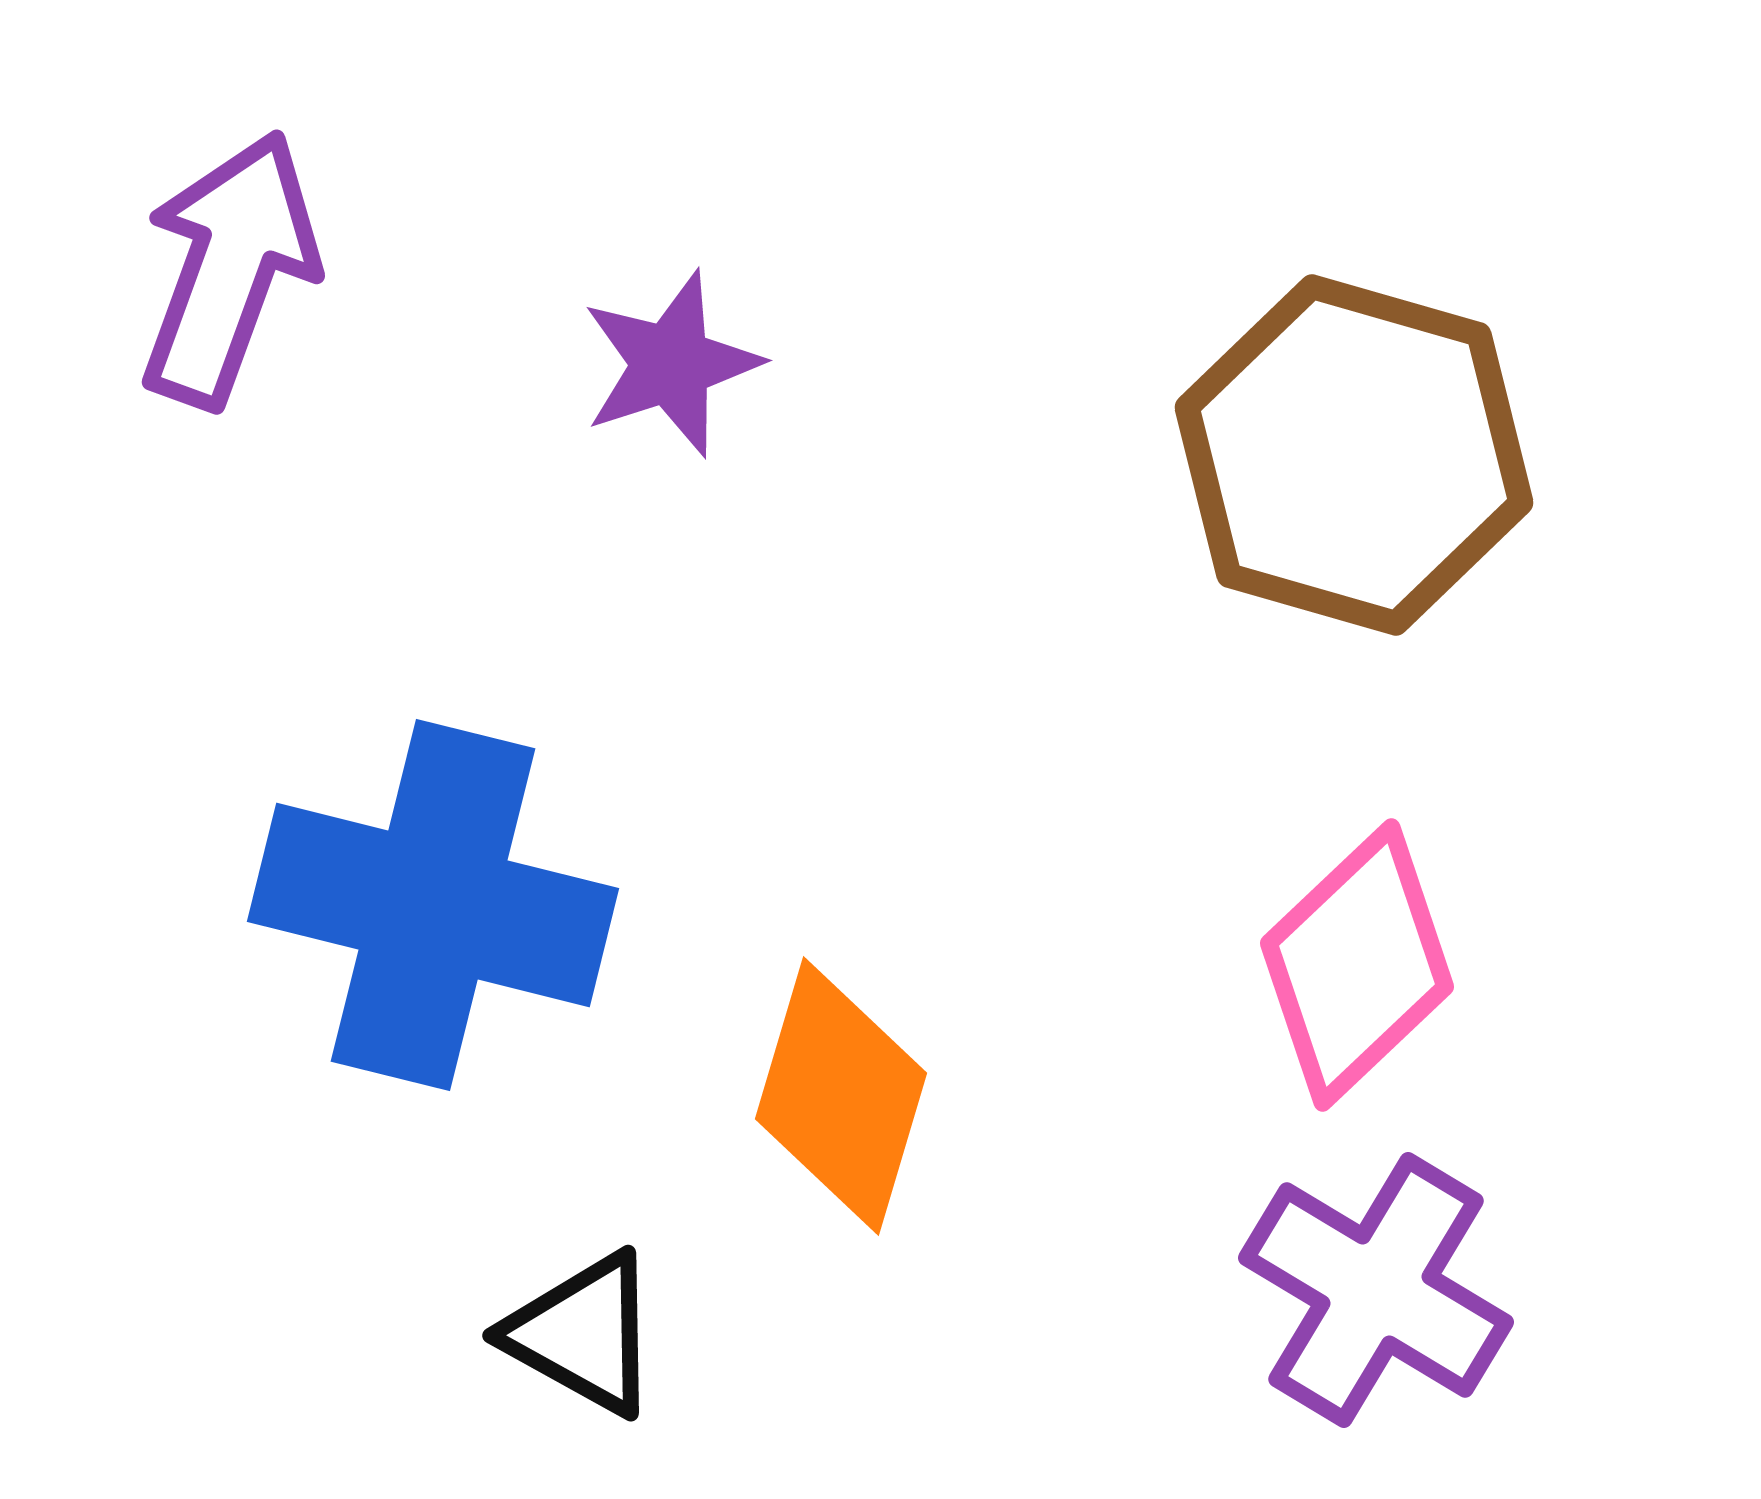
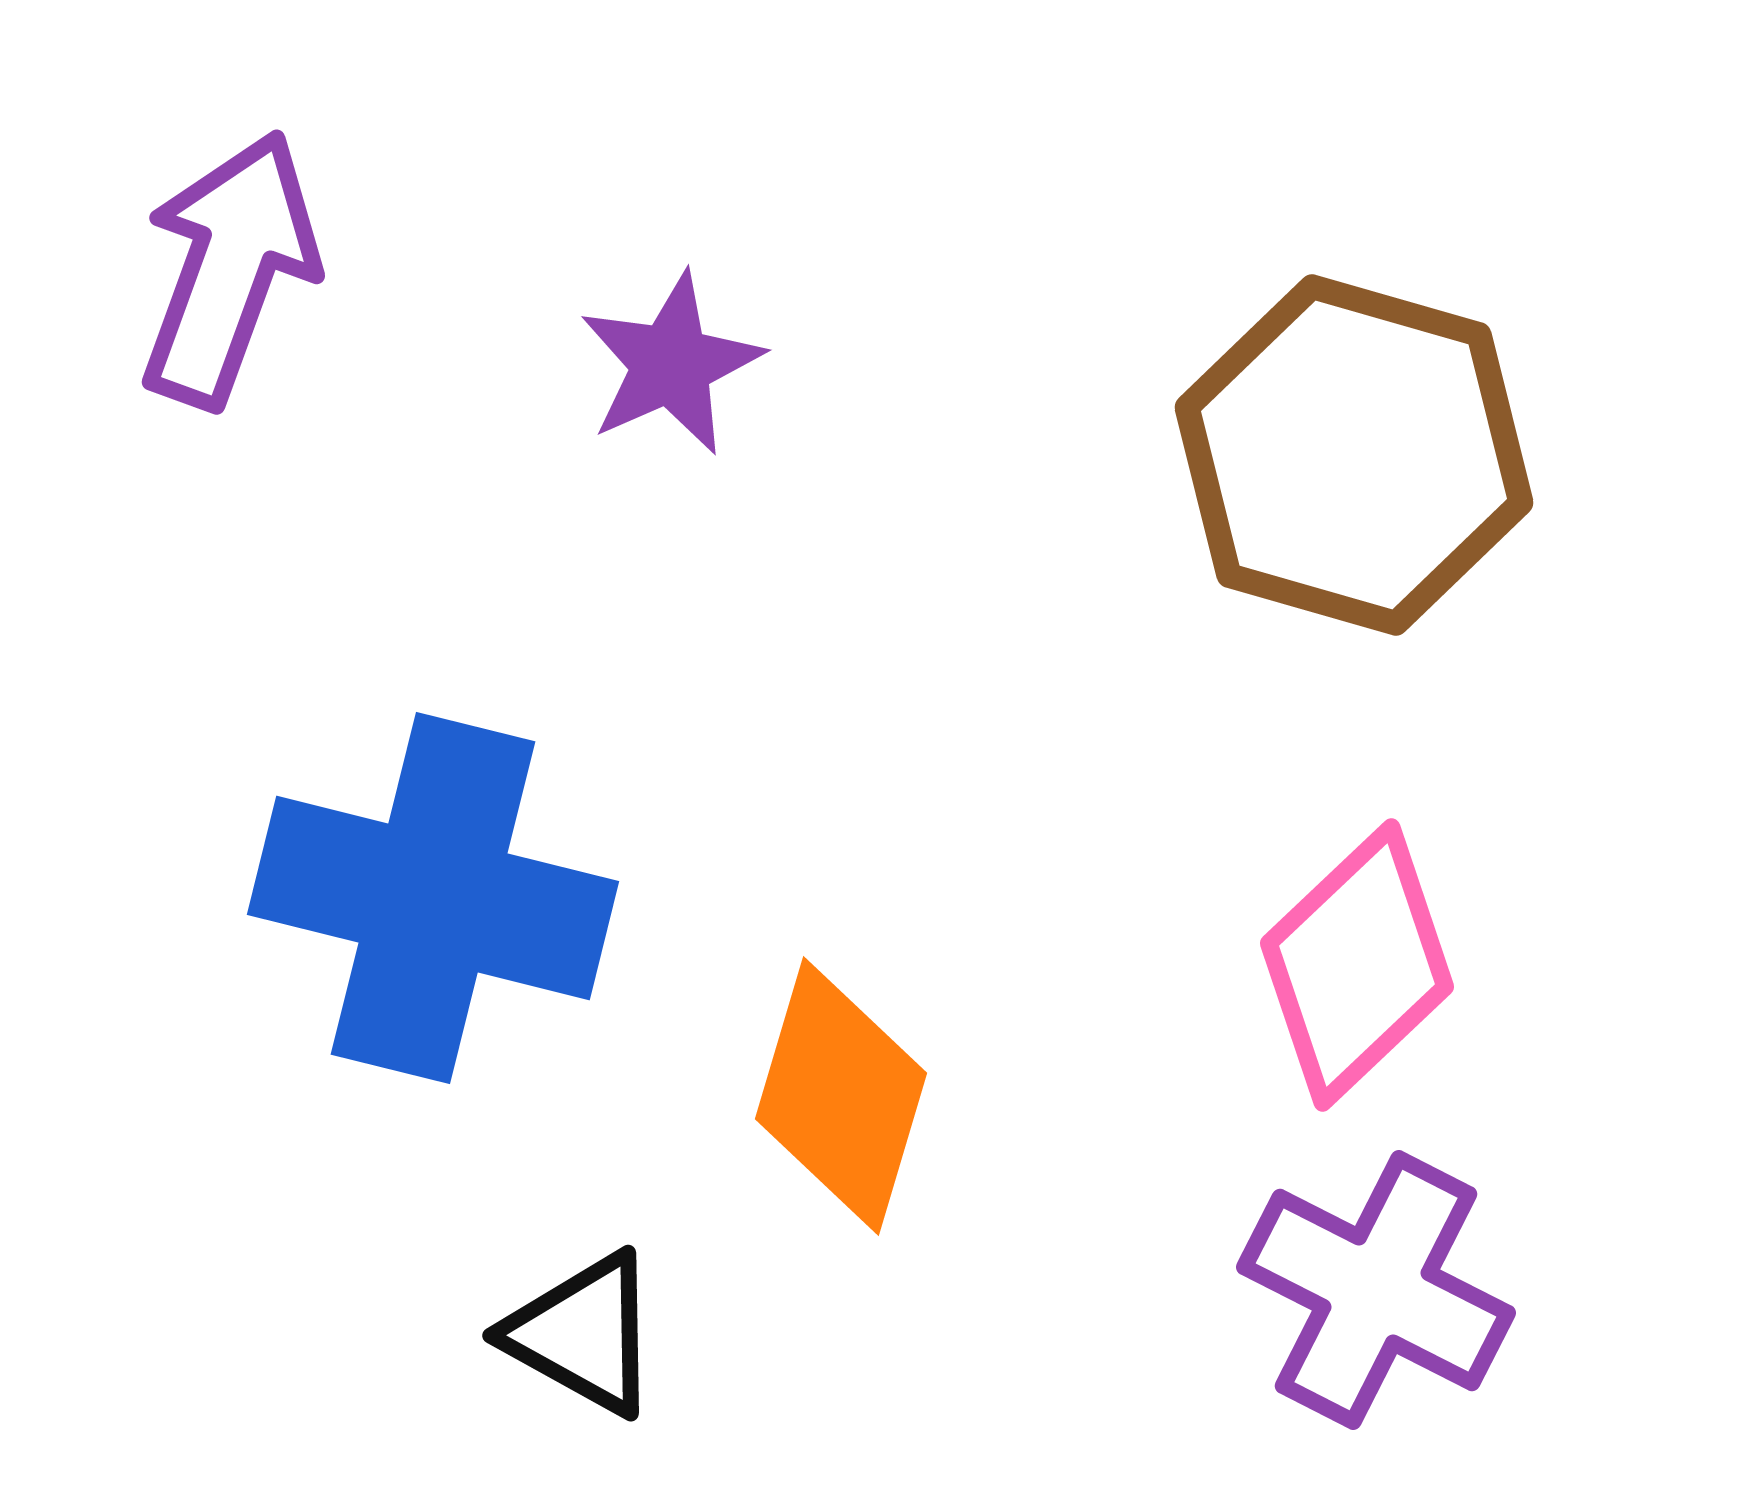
purple star: rotated 6 degrees counterclockwise
blue cross: moved 7 px up
purple cross: rotated 4 degrees counterclockwise
